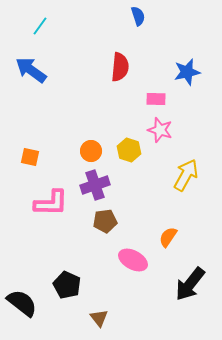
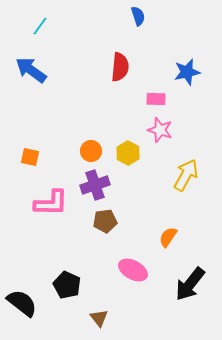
yellow hexagon: moved 1 px left, 3 px down; rotated 10 degrees clockwise
pink ellipse: moved 10 px down
